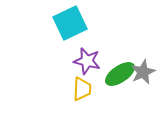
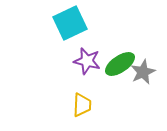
green ellipse: moved 10 px up
yellow trapezoid: moved 16 px down
